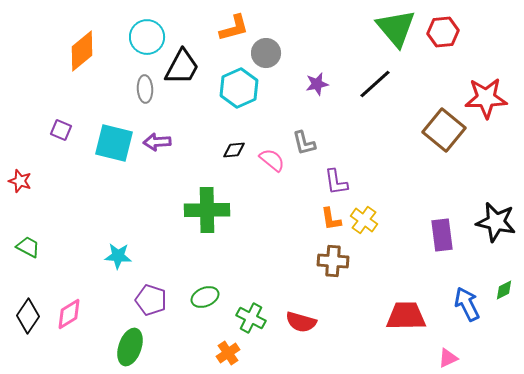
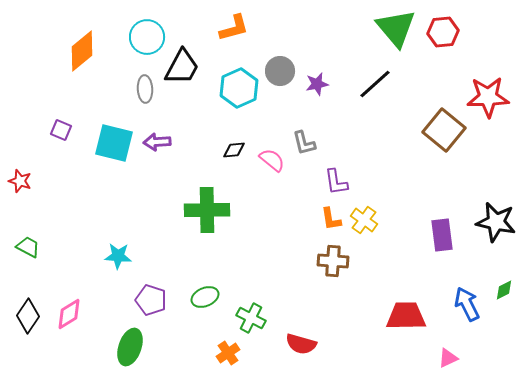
gray circle at (266, 53): moved 14 px right, 18 px down
red star at (486, 98): moved 2 px right, 1 px up
red semicircle at (301, 322): moved 22 px down
